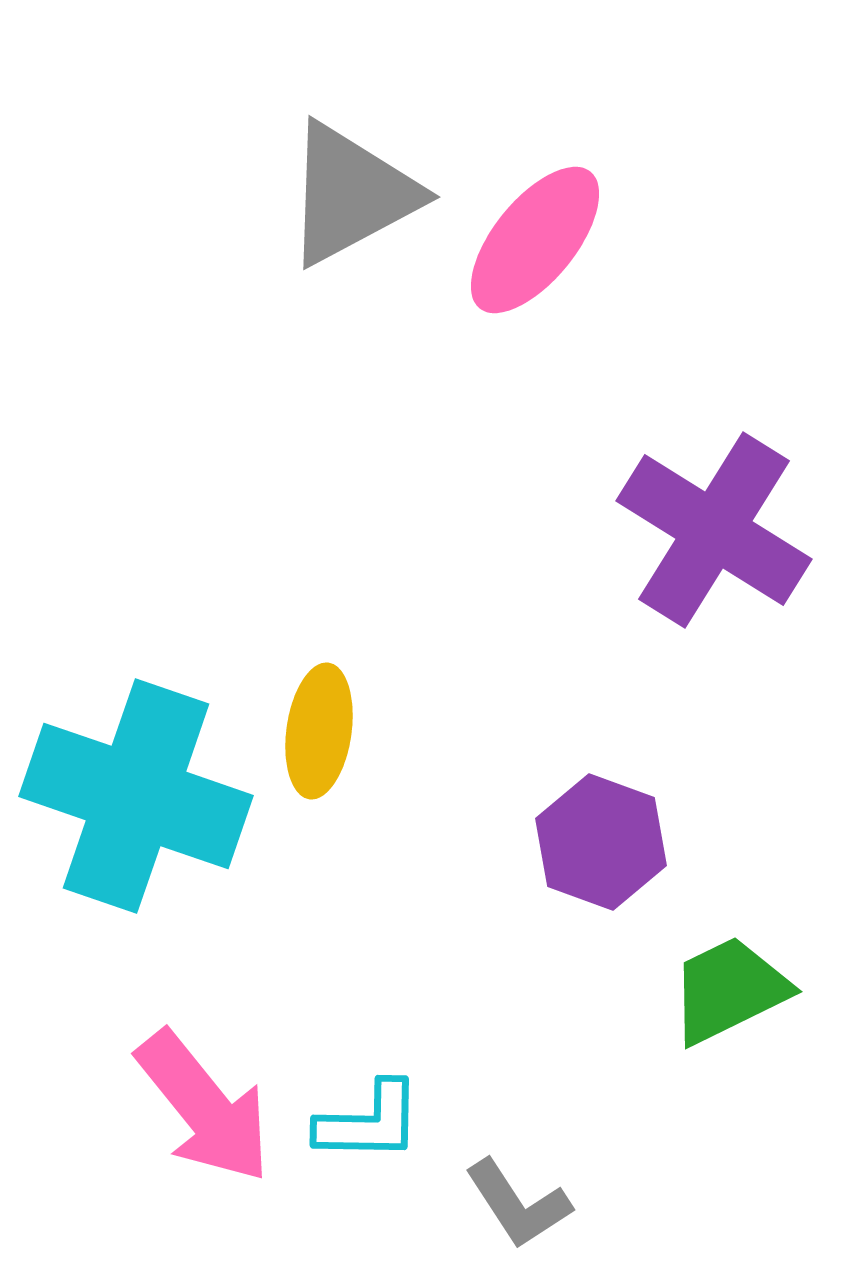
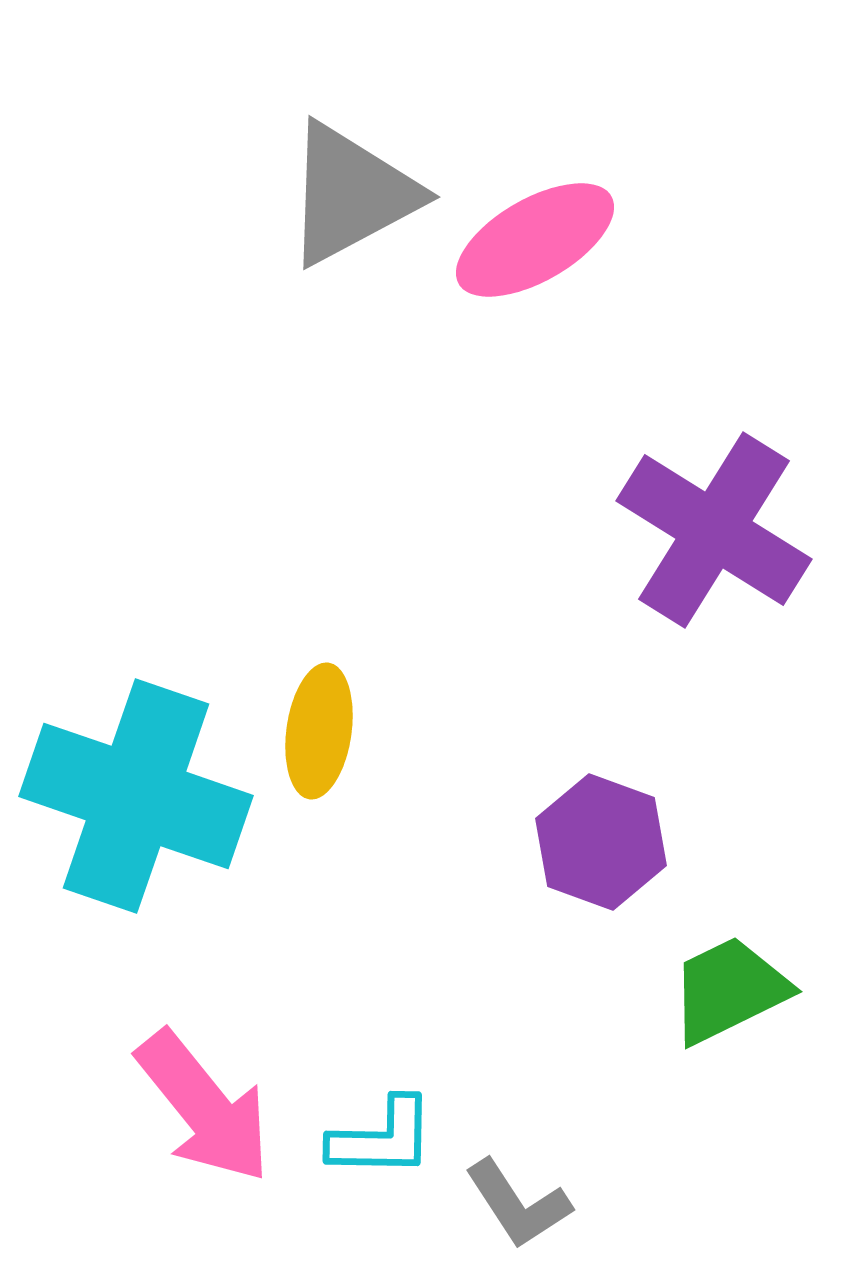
pink ellipse: rotated 21 degrees clockwise
cyan L-shape: moved 13 px right, 16 px down
